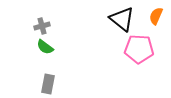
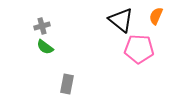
black triangle: moved 1 px left, 1 px down
gray rectangle: moved 19 px right
